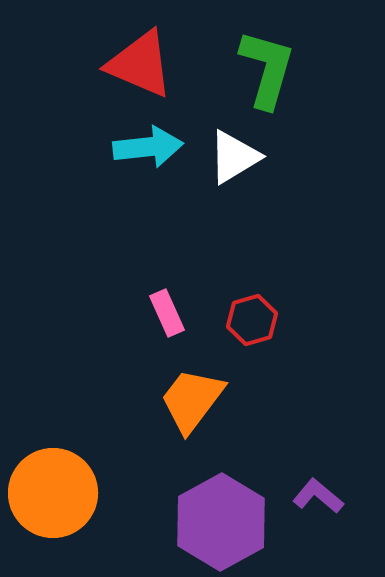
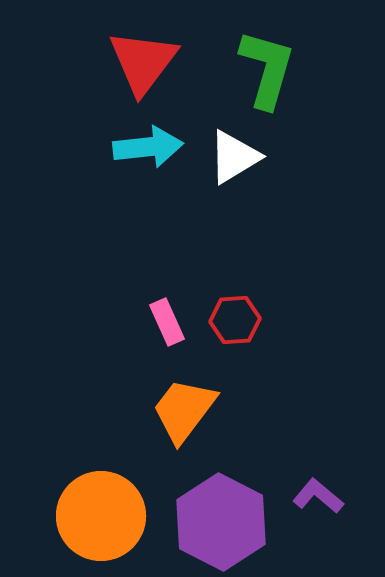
red triangle: moved 3 px right, 2 px up; rotated 44 degrees clockwise
pink rectangle: moved 9 px down
red hexagon: moved 17 px left; rotated 12 degrees clockwise
orange trapezoid: moved 8 px left, 10 px down
orange circle: moved 48 px right, 23 px down
purple hexagon: rotated 4 degrees counterclockwise
